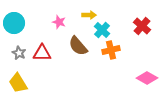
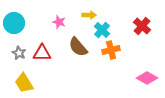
brown semicircle: moved 1 px down
yellow trapezoid: moved 6 px right
